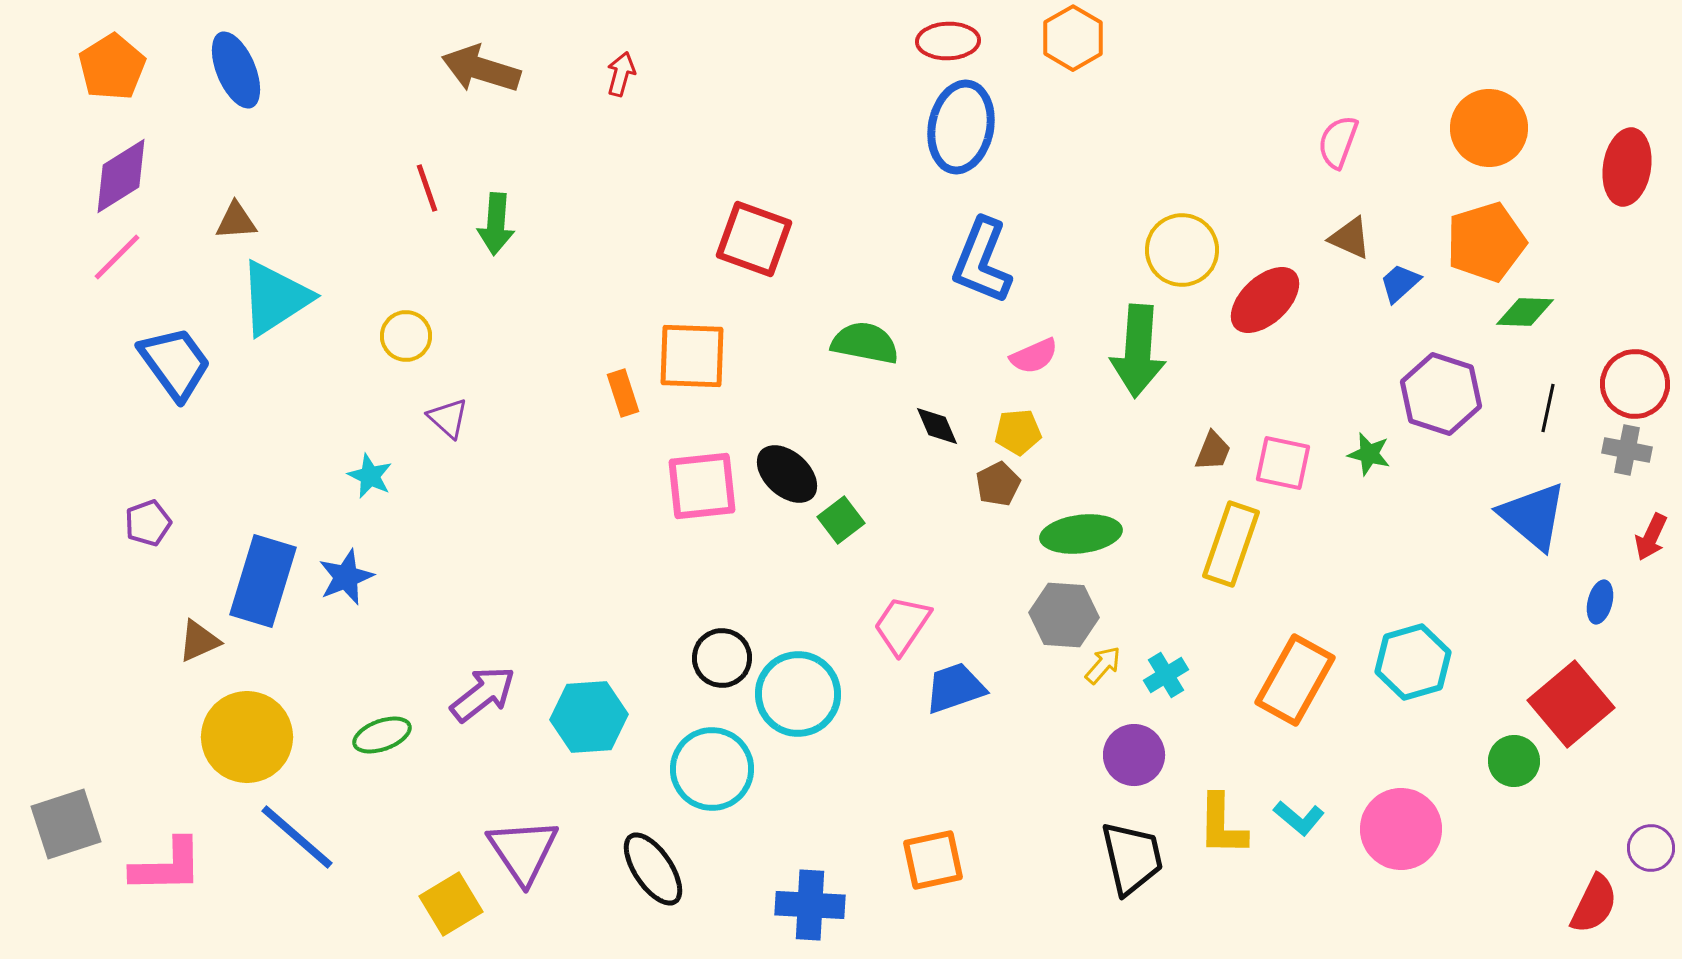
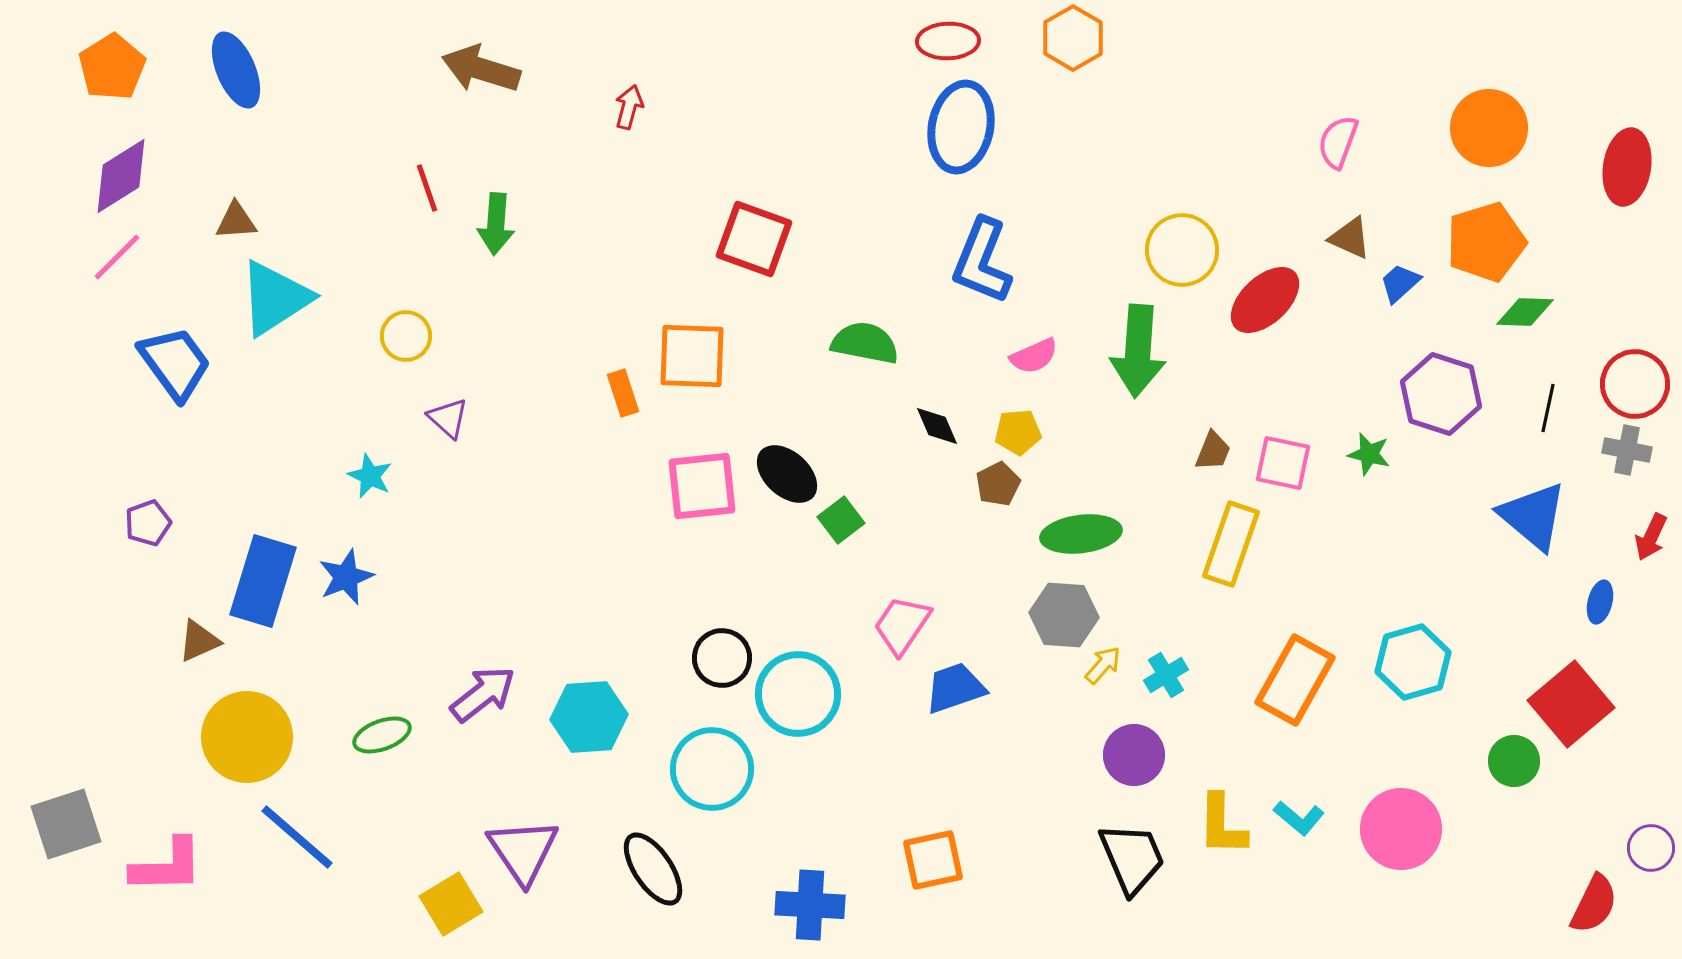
red arrow at (621, 74): moved 8 px right, 33 px down
black trapezoid at (1132, 858): rotated 10 degrees counterclockwise
